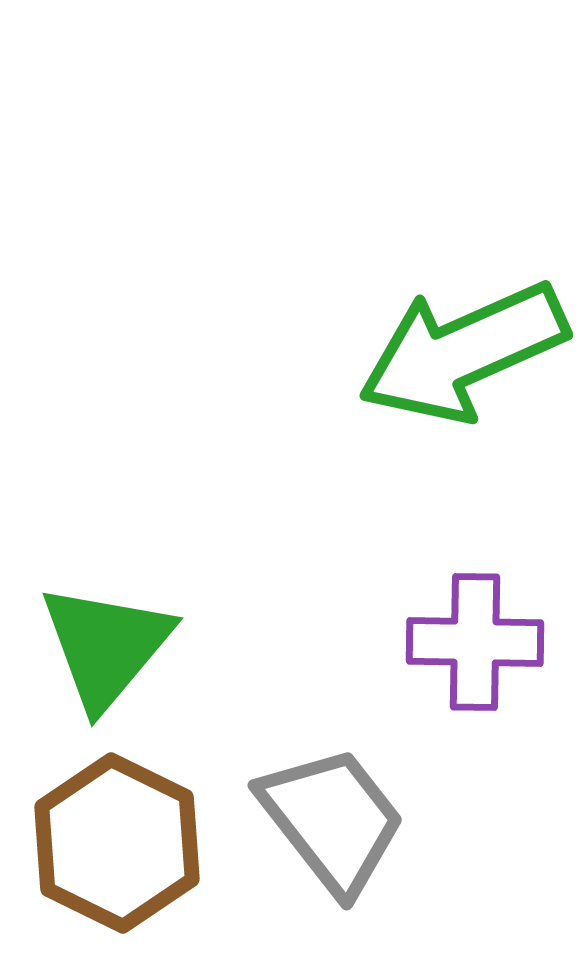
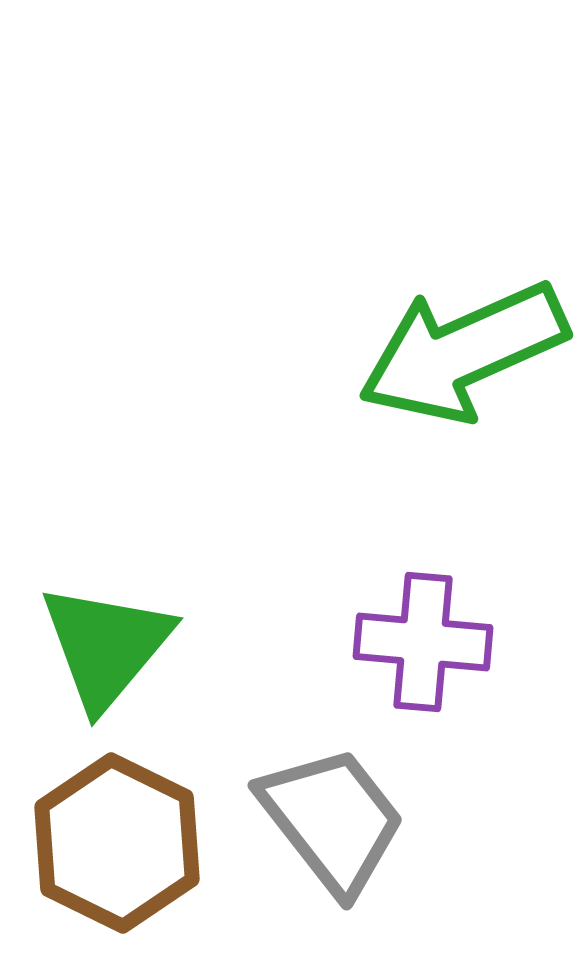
purple cross: moved 52 px left; rotated 4 degrees clockwise
